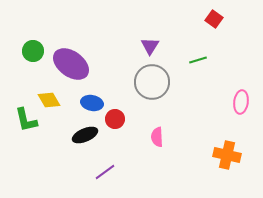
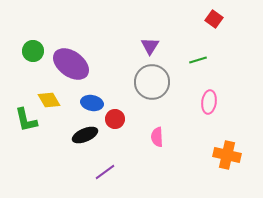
pink ellipse: moved 32 px left
